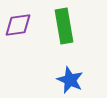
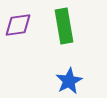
blue star: moved 1 px left, 1 px down; rotated 20 degrees clockwise
